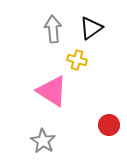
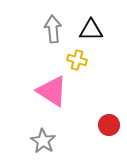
black triangle: moved 2 px down; rotated 35 degrees clockwise
